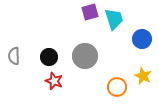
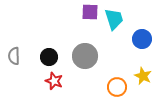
purple square: rotated 18 degrees clockwise
